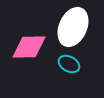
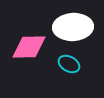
white ellipse: rotated 63 degrees clockwise
